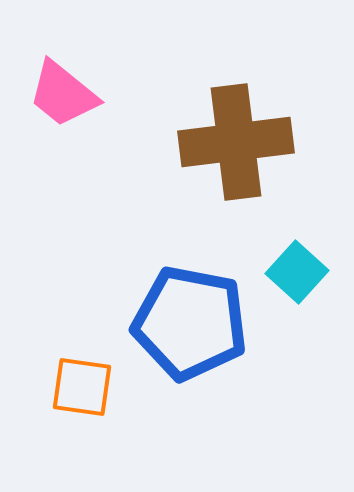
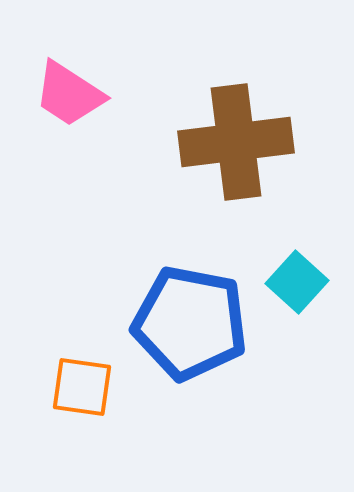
pink trapezoid: moved 6 px right; rotated 6 degrees counterclockwise
cyan square: moved 10 px down
